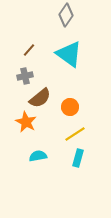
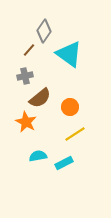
gray diamond: moved 22 px left, 16 px down
cyan rectangle: moved 14 px left, 5 px down; rotated 48 degrees clockwise
